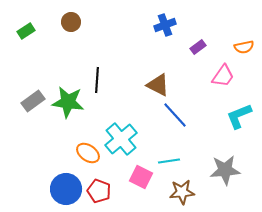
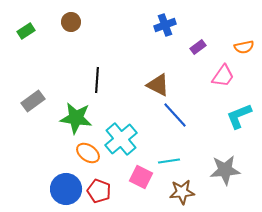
green star: moved 8 px right, 16 px down
